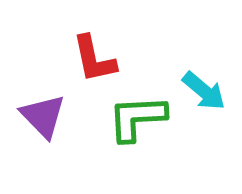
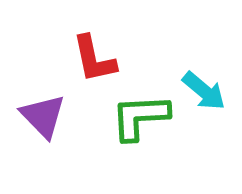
green L-shape: moved 3 px right, 1 px up
